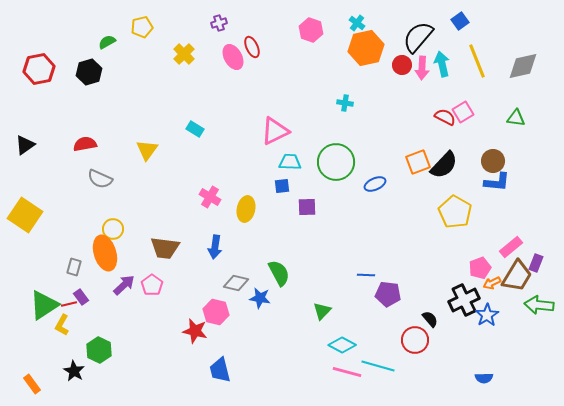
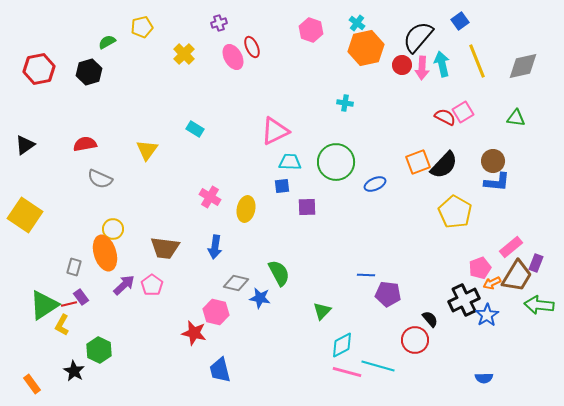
red star at (195, 331): moved 1 px left, 2 px down
cyan diamond at (342, 345): rotated 56 degrees counterclockwise
